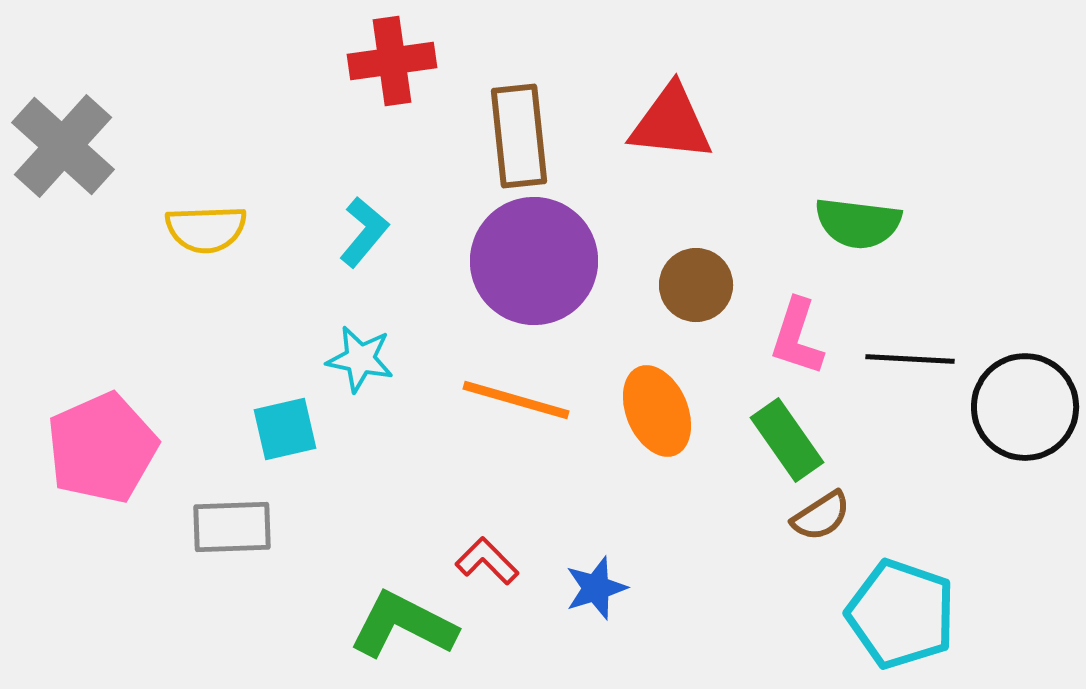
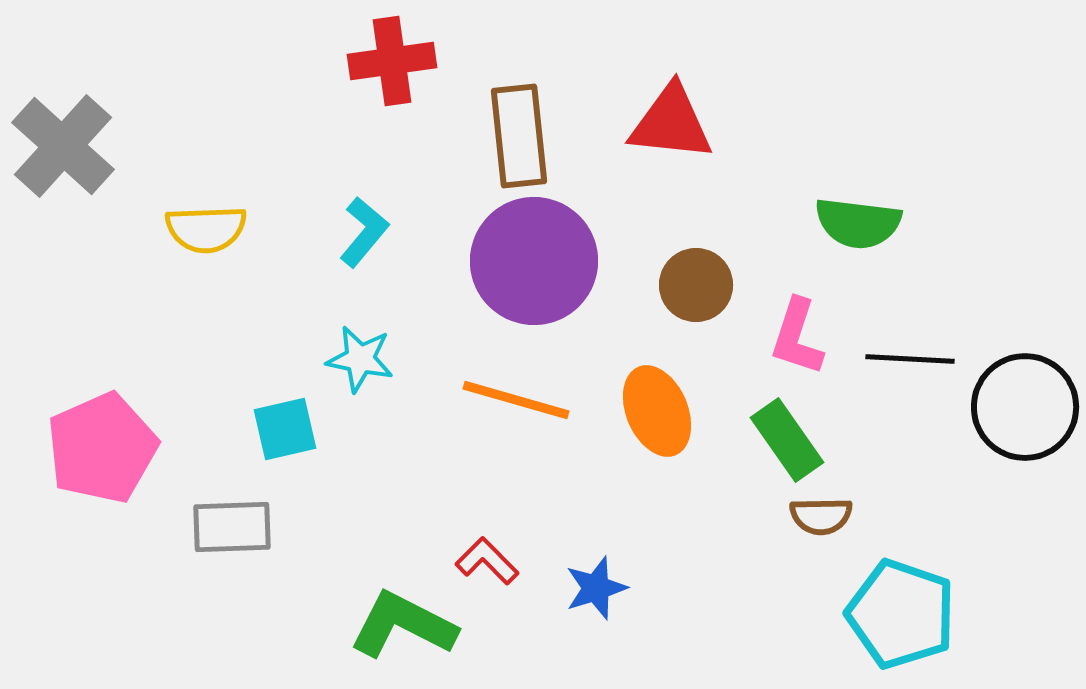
brown semicircle: rotated 32 degrees clockwise
